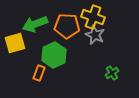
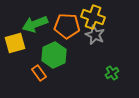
orange rectangle: rotated 56 degrees counterclockwise
